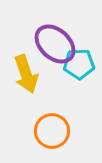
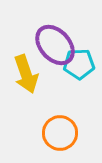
purple ellipse: moved 1 px down; rotated 6 degrees clockwise
orange circle: moved 8 px right, 2 px down
